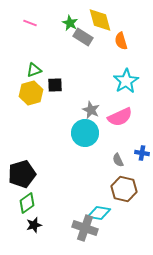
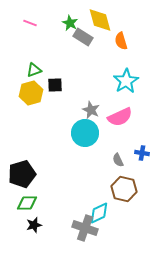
green diamond: rotated 35 degrees clockwise
cyan diamond: rotated 35 degrees counterclockwise
